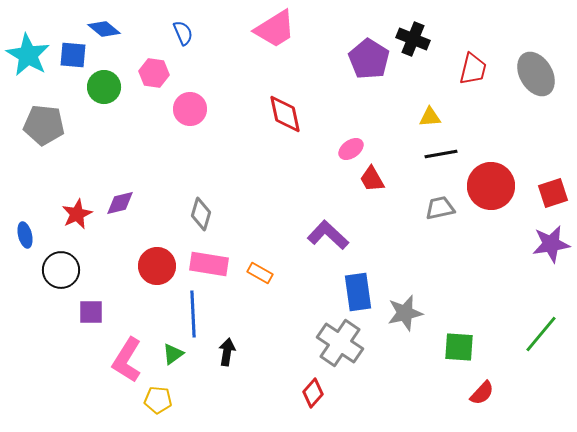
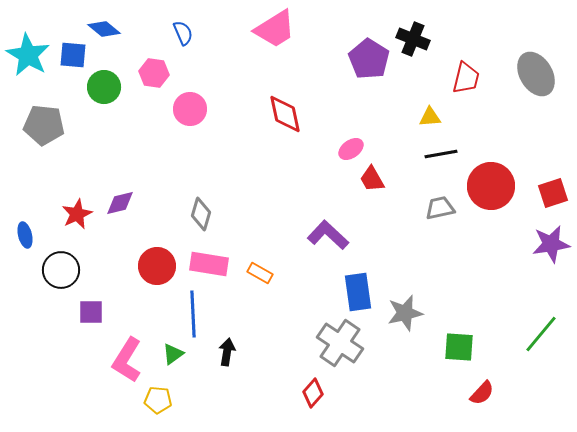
red trapezoid at (473, 69): moved 7 px left, 9 px down
